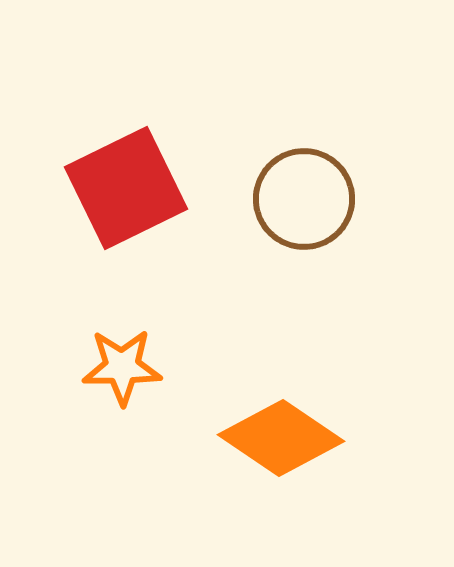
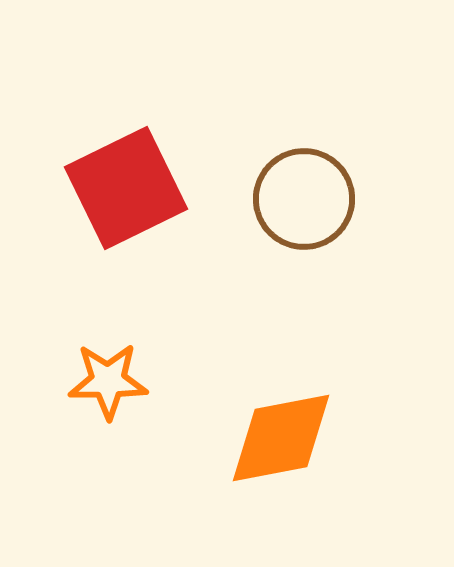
orange star: moved 14 px left, 14 px down
orange diamond: rotated 45 degrees counterclockwise
